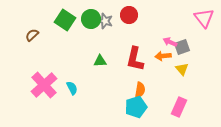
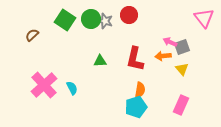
pink rectangle: moved 2 px right, 2 px up
